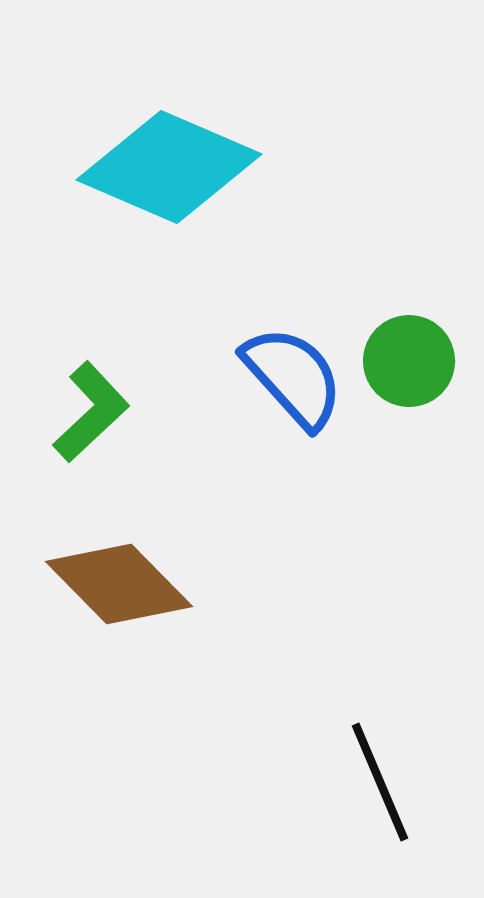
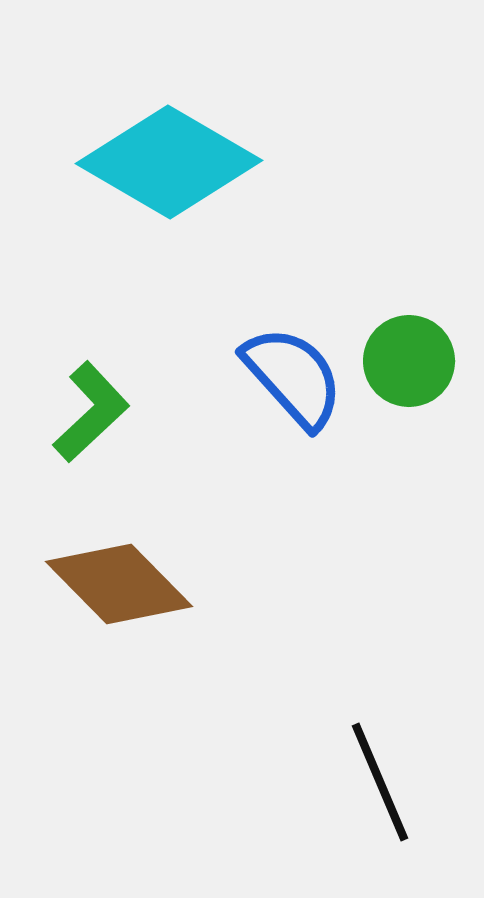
cyan diamond: moved 5 px up; rotated 7 degrees clockwise
